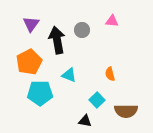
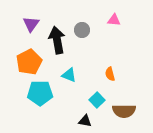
pink triangle: moved 2 px right, 1 px up
brown semicircle: moved 2 px left
